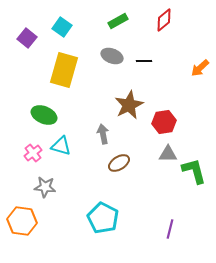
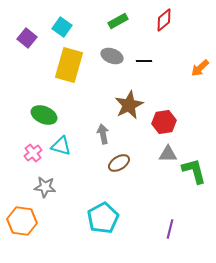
yellow rectangle: moved 5 px right, 5 px up
cyan pentagon: rotated 16 degrees clockwise
